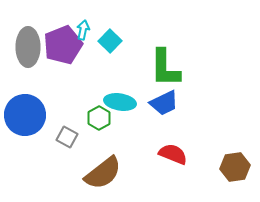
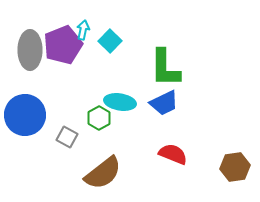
gray ellipse: moved 2 px right, 3 px down
